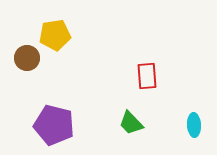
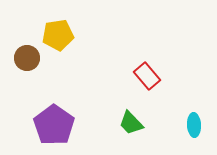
yellow pentagon: moved 3 px right
red rectangle: rotated 36 degrees counterclockwise
purple pentagon: rotated 21 degrees clockwise
